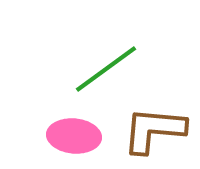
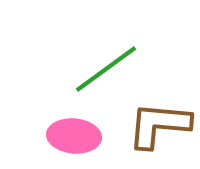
brown L-shape: moved 5 px right, 5 px up
